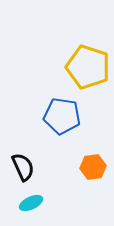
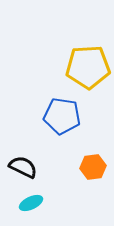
yellow pentagon: rotated 21 degrees counterclockwise
black semicircle: rotated 40 degrees counterclockwise
